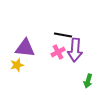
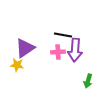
purple triangle: rotated 40 degrees counterclockwise
pink cross: rotated 24 degrees clockwise
yellow star: rotated 24 degrees clockwise
